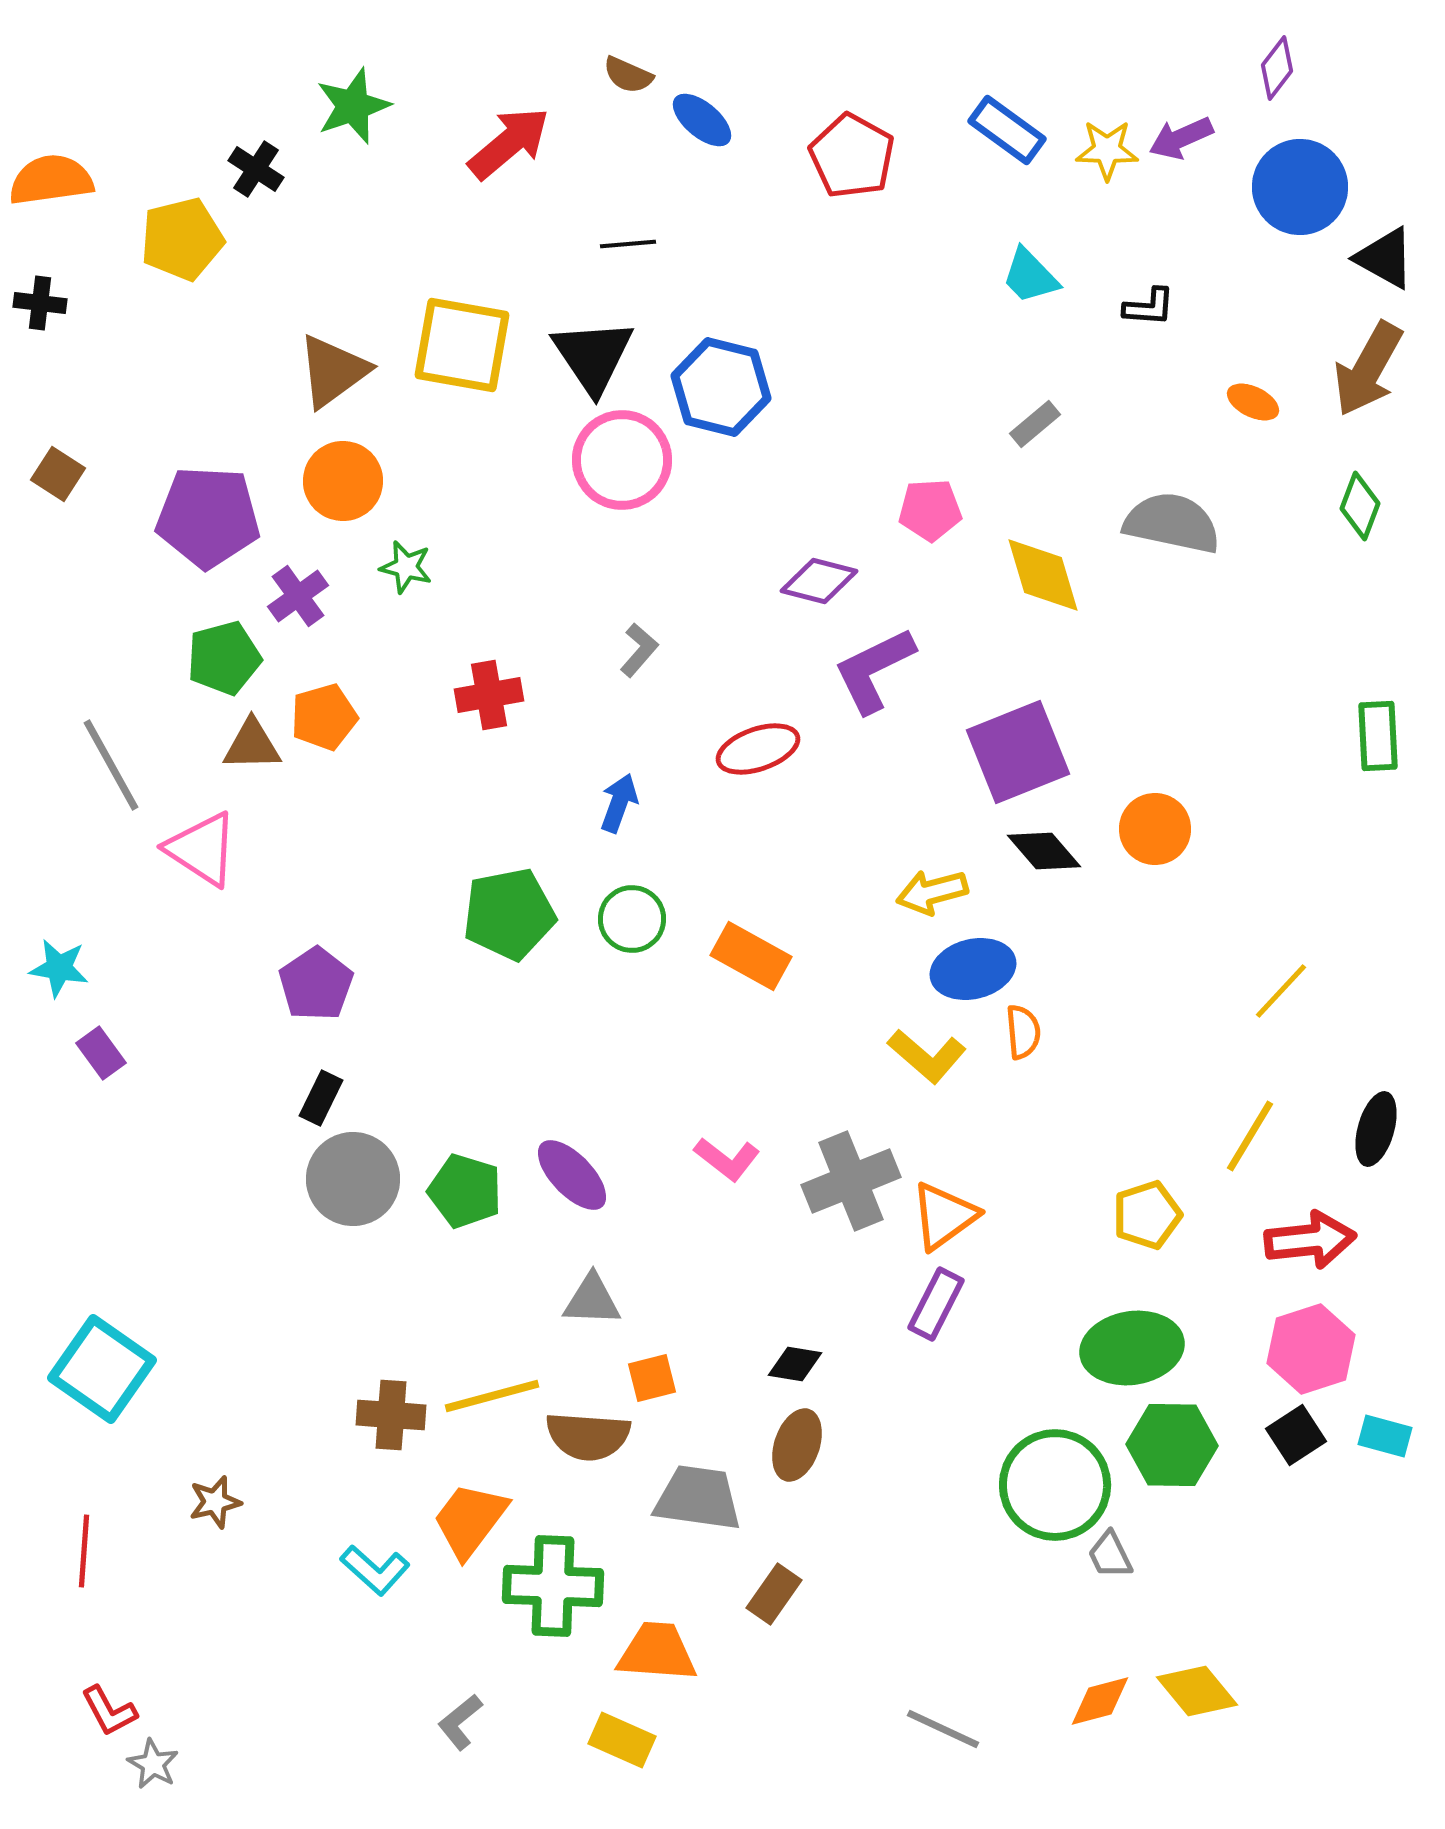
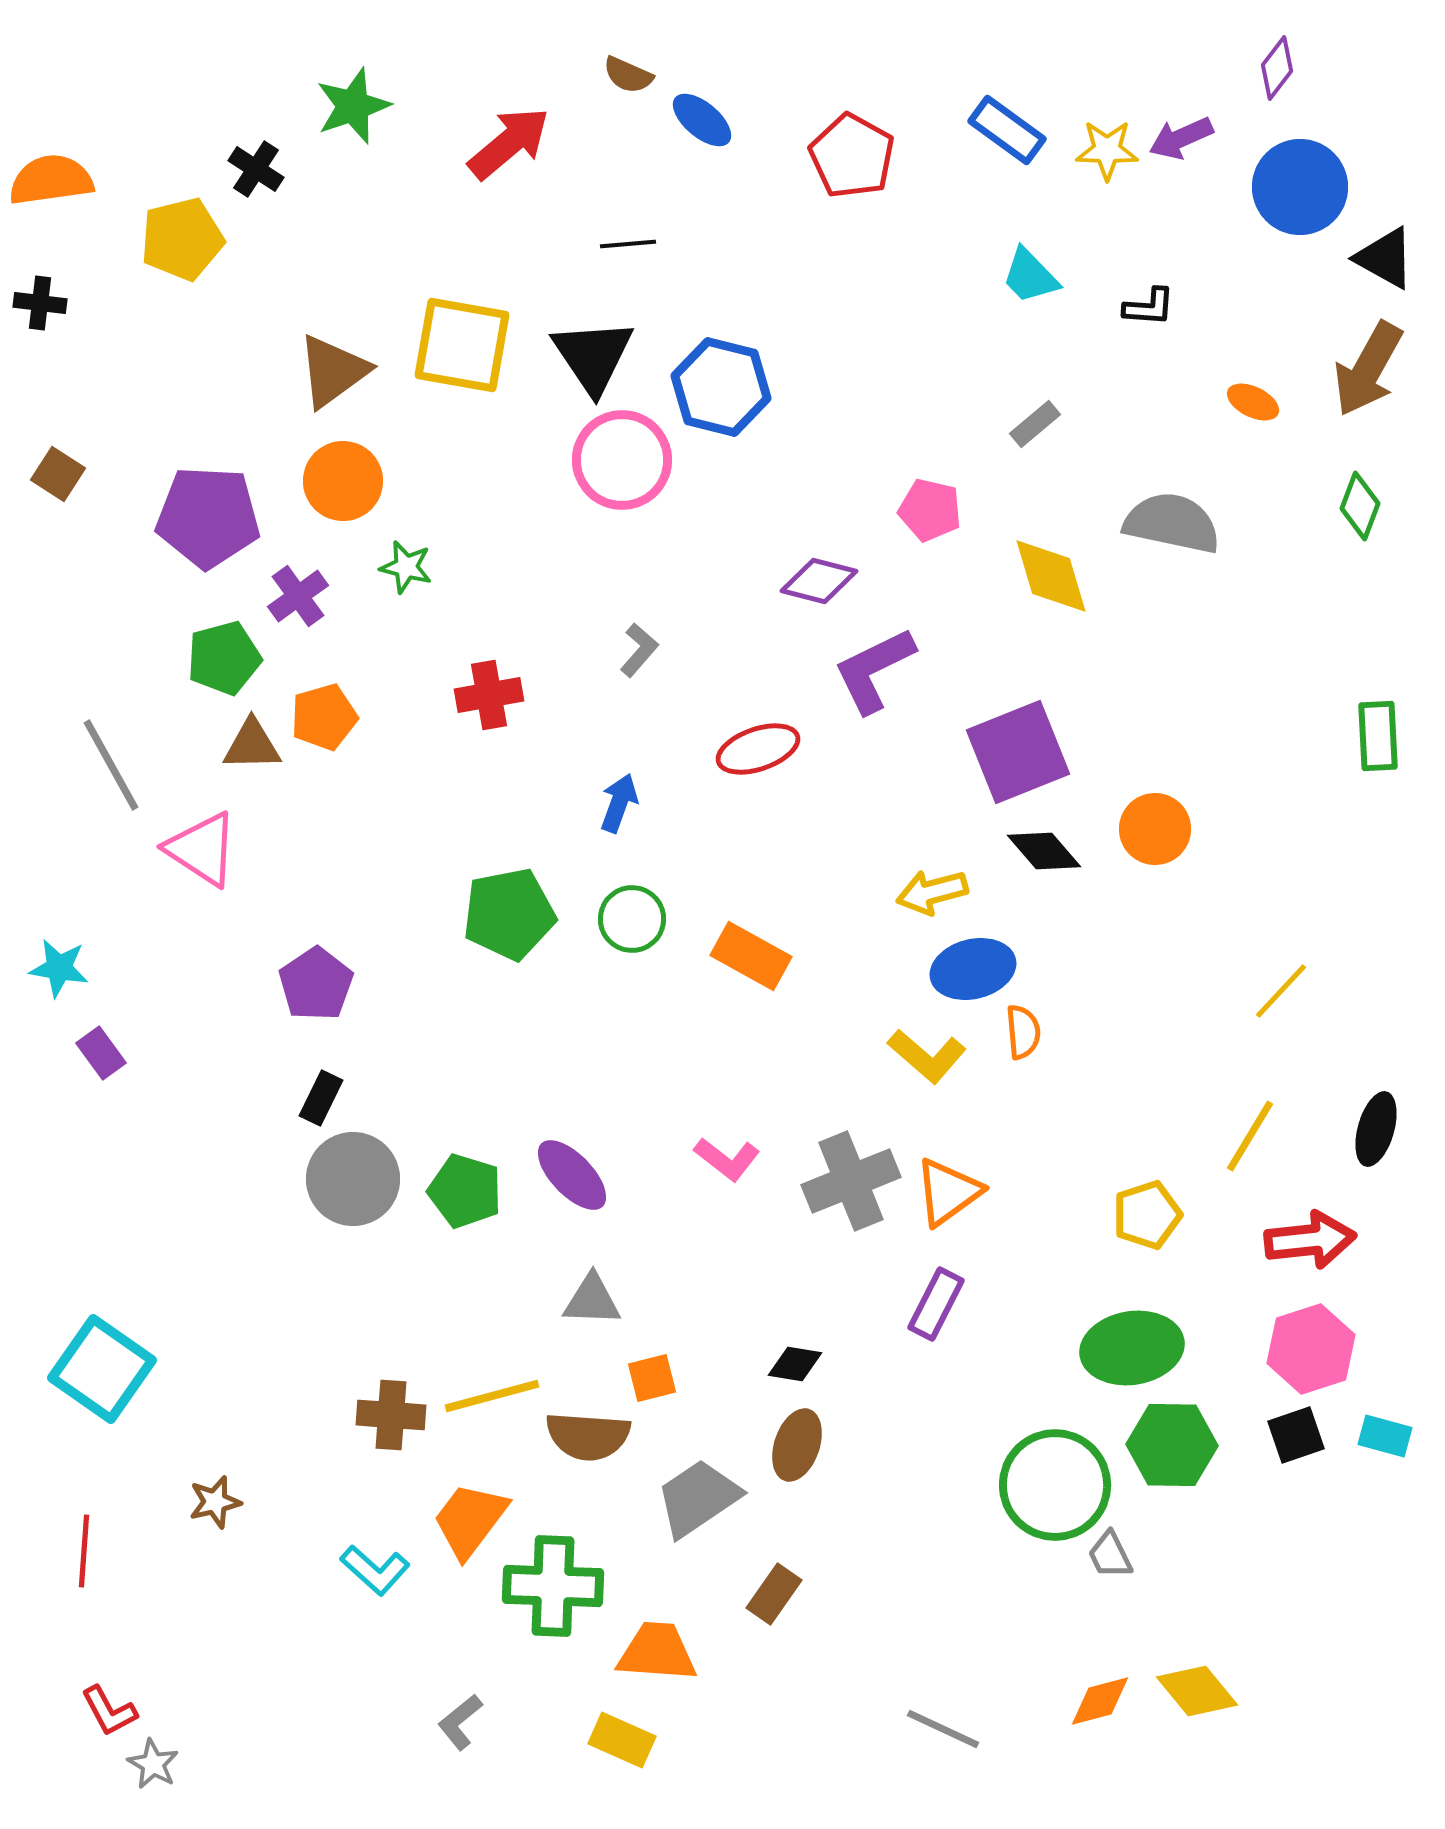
pink pentagon at (930, 510): rotated 16 degrees clockwise
yellow diamond at (1043, 575): moved 8 px right, 1 px down
orange triangle at (944, 1216): moved 4 px right, 24 px up
black square at (1296, 1435): rotated 14 degrees clockwise
gray trapezoid at (698, 1498): rotated 42 degrees counterclockwise
